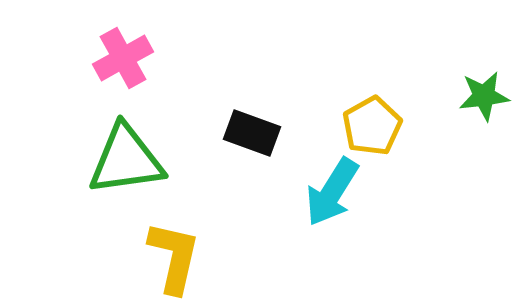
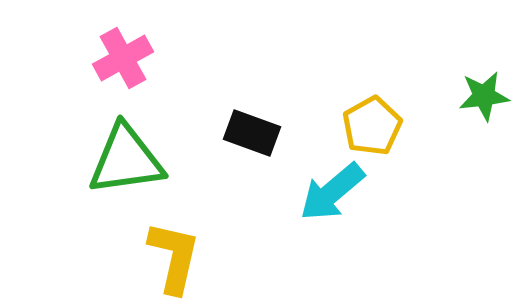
cyan arrow: rotated 18 degrees clockwise
